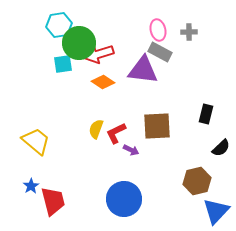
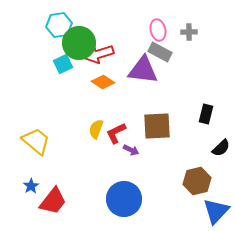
cyan square: rotated 18 degrees counterclockwise
red trapezoid: rotated 52 degrees clockwise
